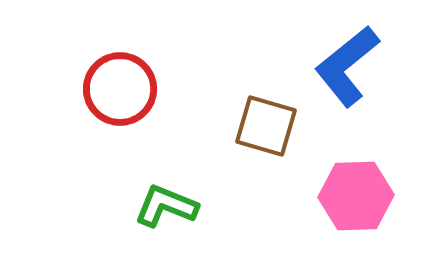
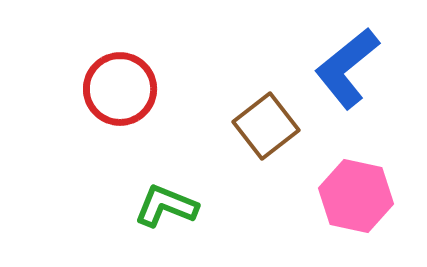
blue L-shape: moved 2 px down
brown square: rotated 36 degrees clockwise
pink hexagon: rotated 14 degrees clockwise
